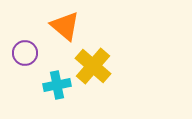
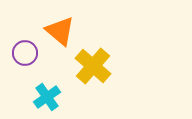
orange triangle: moved 5 px left, 5 px down
cyan cross: moved 10 px left, 12 px down; rotated 24 degrees counterclockwise
